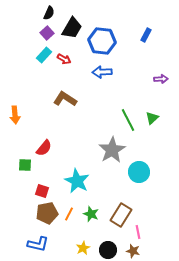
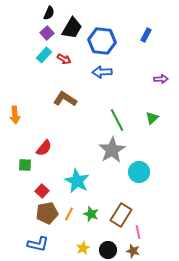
green line: moved 11 px left
red square: rotated 24 degrees clockwise
